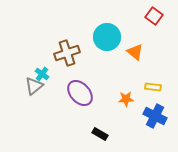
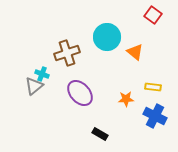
red square: moved 1 px left, 1 px up
cyan cross: rotated 16 degrees counterclockwise
